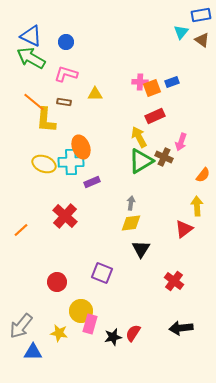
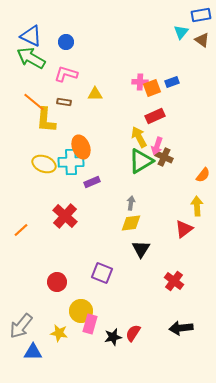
pink arrow at (181, 142): moved 24 px left, 4 px down
